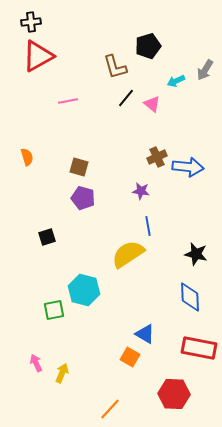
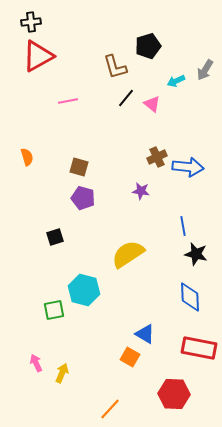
blue line: moved 35 px right
black square: moved 8 px right
